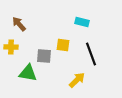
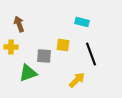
brown arrow: rotated 21 degrees clockwise
green triangle: rotated 30 degrees counterclockwise
